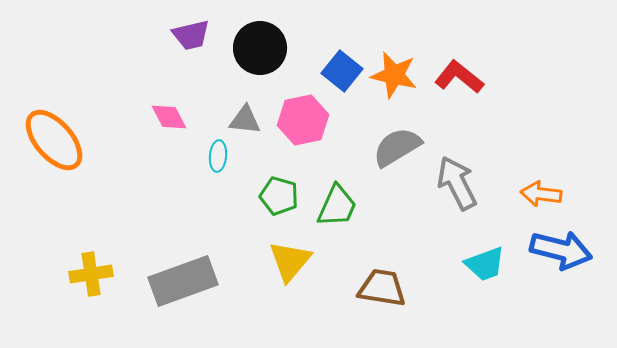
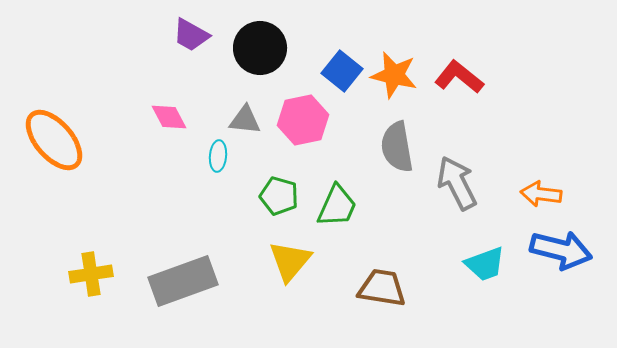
purple trapezoid: rotated 42 degrees clockwise
gray semicircle: rotated 69 degrees counterclockwise
